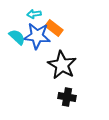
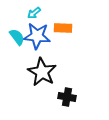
cyan arrow: moved 1 px up; rotated 32 degrees counterclockwise
orange rectangle: moved 9 px right; rotated 36 degrees counterclockwise
cyan semicircle: rotated 12 degrees clockwise
black star: moved 20 px left, 7 px down
